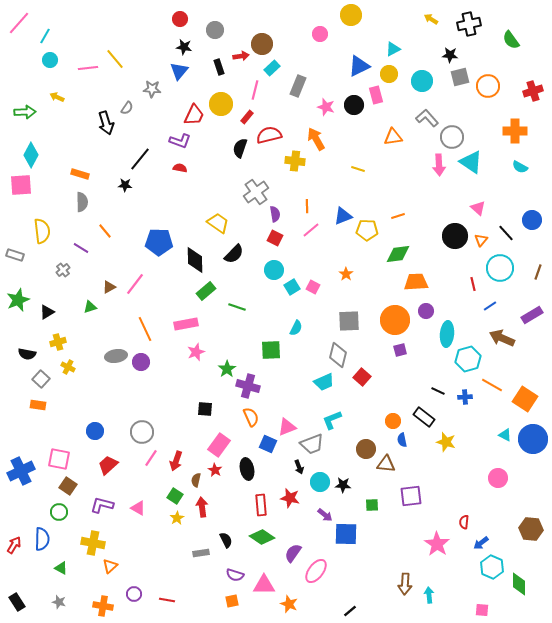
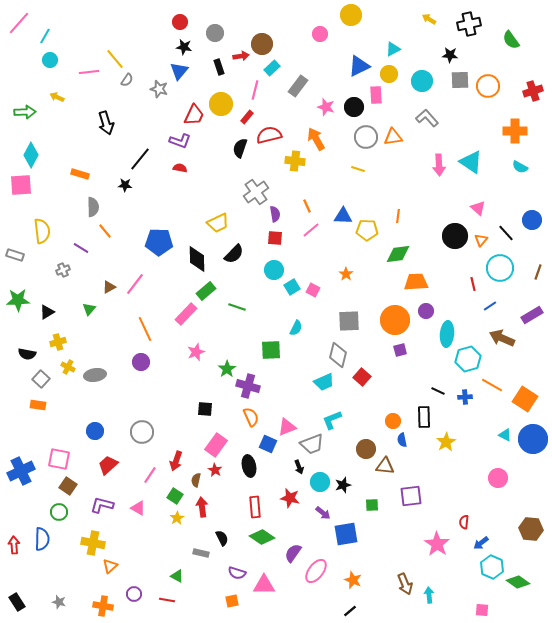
red circle at (180, 19): moved 3 px down
yellow arrow at (431, 19): moved 2 px left
gray circle at (215, 30): moved 3 px down
pink line at (88, 68): moved 1 px right, 4 px down
gray square at (460, 77): moved 3 px down; rotated 12 degrees clockwise
gray rectangle at (298, 86): rotated 15 degrees clockwise
gray star at (152, 89): moved 7 px right; rotated 12 degrees clockwise
pink rectangle at (376, 95): rotated 12 degrees clockwise
black circle at (354, 105): moved 2 px down
gray semicircle at (127, 108): moved 28 px up
gray circle at (452, 137): moved 86 px left
gray semicircle at (82, 202): moved 11 px right, 5 px down
orange line at (307, 206): rotated 24 degrees counterclockwise
blue triangle at (343, 216): rotated 24 degrees clockwise
orange line at (398, 216): rotated 64 degrees counterclockwise
yellow trapezoid at (218, 223): rotated 120 degrees clockwise
red square at (275, 238): rotated 21 degrees counterclockwise
black diamond at (195, 260): moved 2 px right, 1 px up
gray cross at (63, 270): rotated 16 degrees clockwise
pink square at (313, 287): moved 3 px down
green star at (18, 300): rotated 20 degrees clockwise
green triangle at (90, 307): moved 1 px left, 2 px down; rotated 32 degrees counterclockwise
pink rectangle at (186, 324): moved 10 px up; rotated 35 degrees counterclockwise
gray ellipse at (116, 356): moved 21 px left, 19 px down
black rectangle at (424, 417): rotated 50 degrees clockwise
yellow star at (446, 442): rotated 24 degrees clockwise
pink rectangle at (219, 445): moved 3 px left
pink line at (151, 458): moved 1 px left, 17 px down
brown triangle at (386, 464): moved 1 px left, 2 px down
black ellipse at (247, 469): moved 2 px right, 3 px up
black star at (343, 485): rotated 21 degrees counterclockwise
red rectangle at (261, 505): moved 6 px left, 2 px down
purple arrow at (325, 515): moved 2 px left, 2 px up
blue square at (346, 534): rotated 10 degrees counterclockwise
black semicircle at (226, 540): moved 4 px left, 2 px up
red arrow at (14, 545): rotated 36 degrees counterclockwise
gray rectangle at (201, 553): rotated 21 degrees clockwise
green triangle at (61, 568): moved 116 px right, 8 px down
purple semicircle at (235, 575): moved 2 px right, 2 px up
brown arrow at (405, 584): rotated 25 degrees counterclockwise
green diamond at (519, 584): moved 1 px left, 2 px up; rotated 55 degrees counterclockwise
orange star at (289, 604): moved 64 px right, 24 px up
